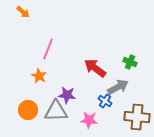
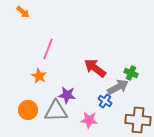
green cross: moved 1 px right, 11 px down
brown cross: moved 1 px right, 3 px down
